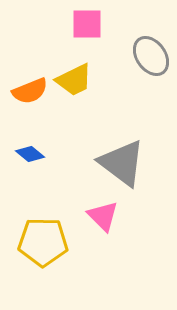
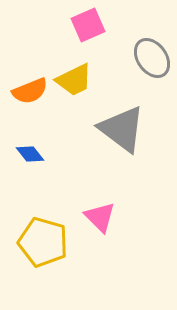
pink square: moved 1 px right, 1 px down; rotated 24 degrees counterclockwise
gray ellipse: moved 1 px right, 2 px down
blue diamond: rotated 12 degrees clockwise
gray triangle: moved 34 px up
pink triangle: moved 3 px left, 1 px down
yellow pentagon: rotated 15 degrees clockwise
